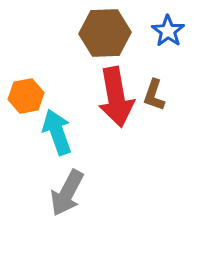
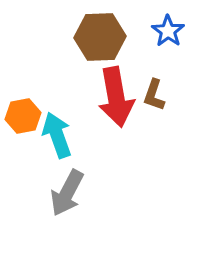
brown hexagon: moved 5 px left, 4 px down
orange hexagon: moved 3 px left, 20 px down
cyan arrow: moved 3 px down
